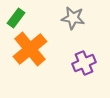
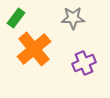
gray star: rotated 10 degrees counterclockwise
orange cross: moved 4 px right
